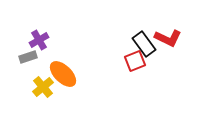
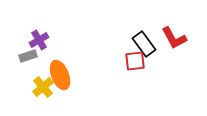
red L-shape: moved 6 px right; rotated 36 degrees clockwise
gray rectangle: moved 1 px up
red square: rotated 15 degrees clockwise
orange ellipse: moved 3 px left, 1 px down; rotated 24 degrees clockwise
